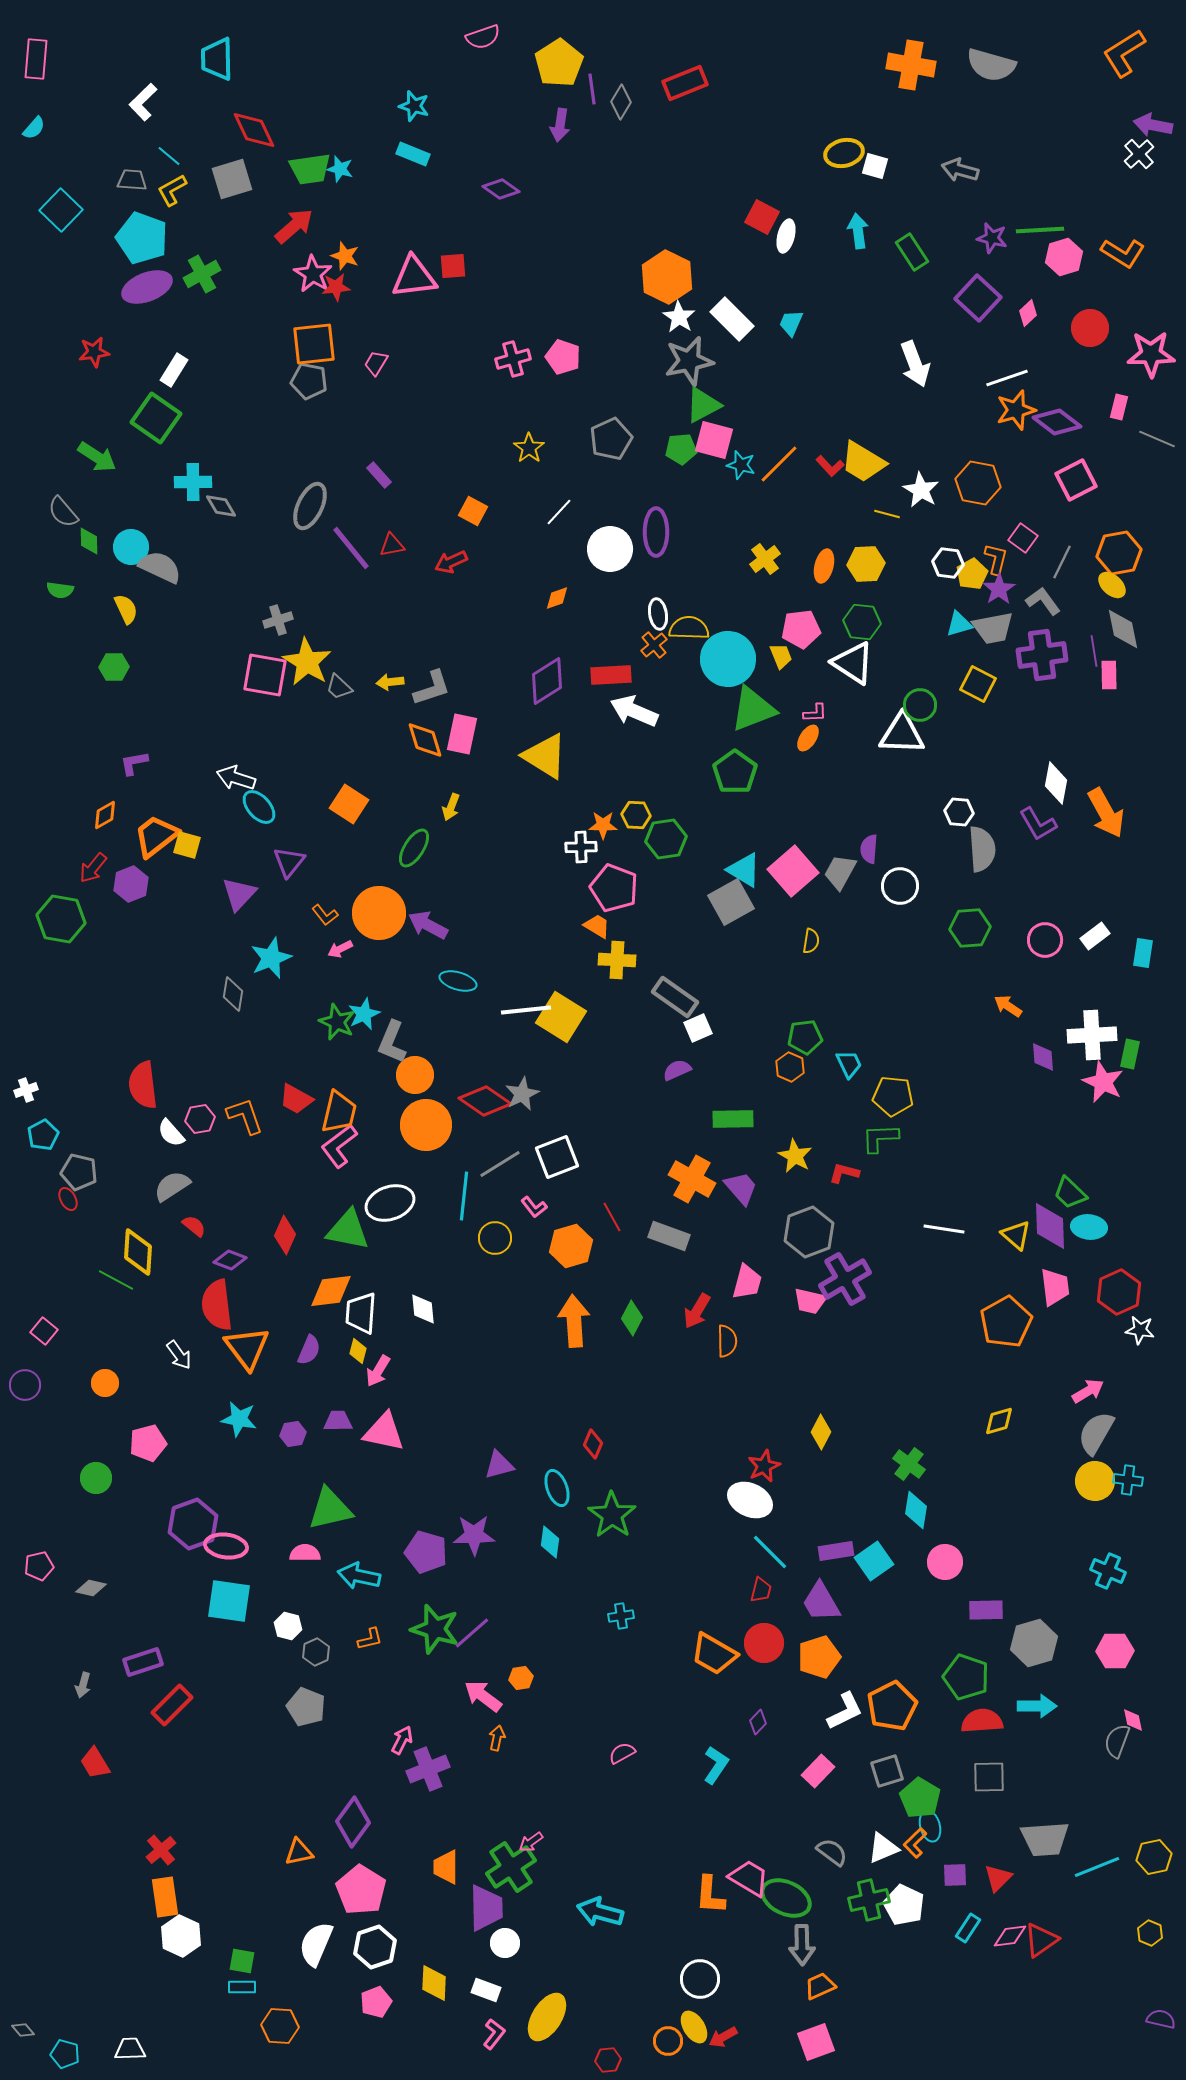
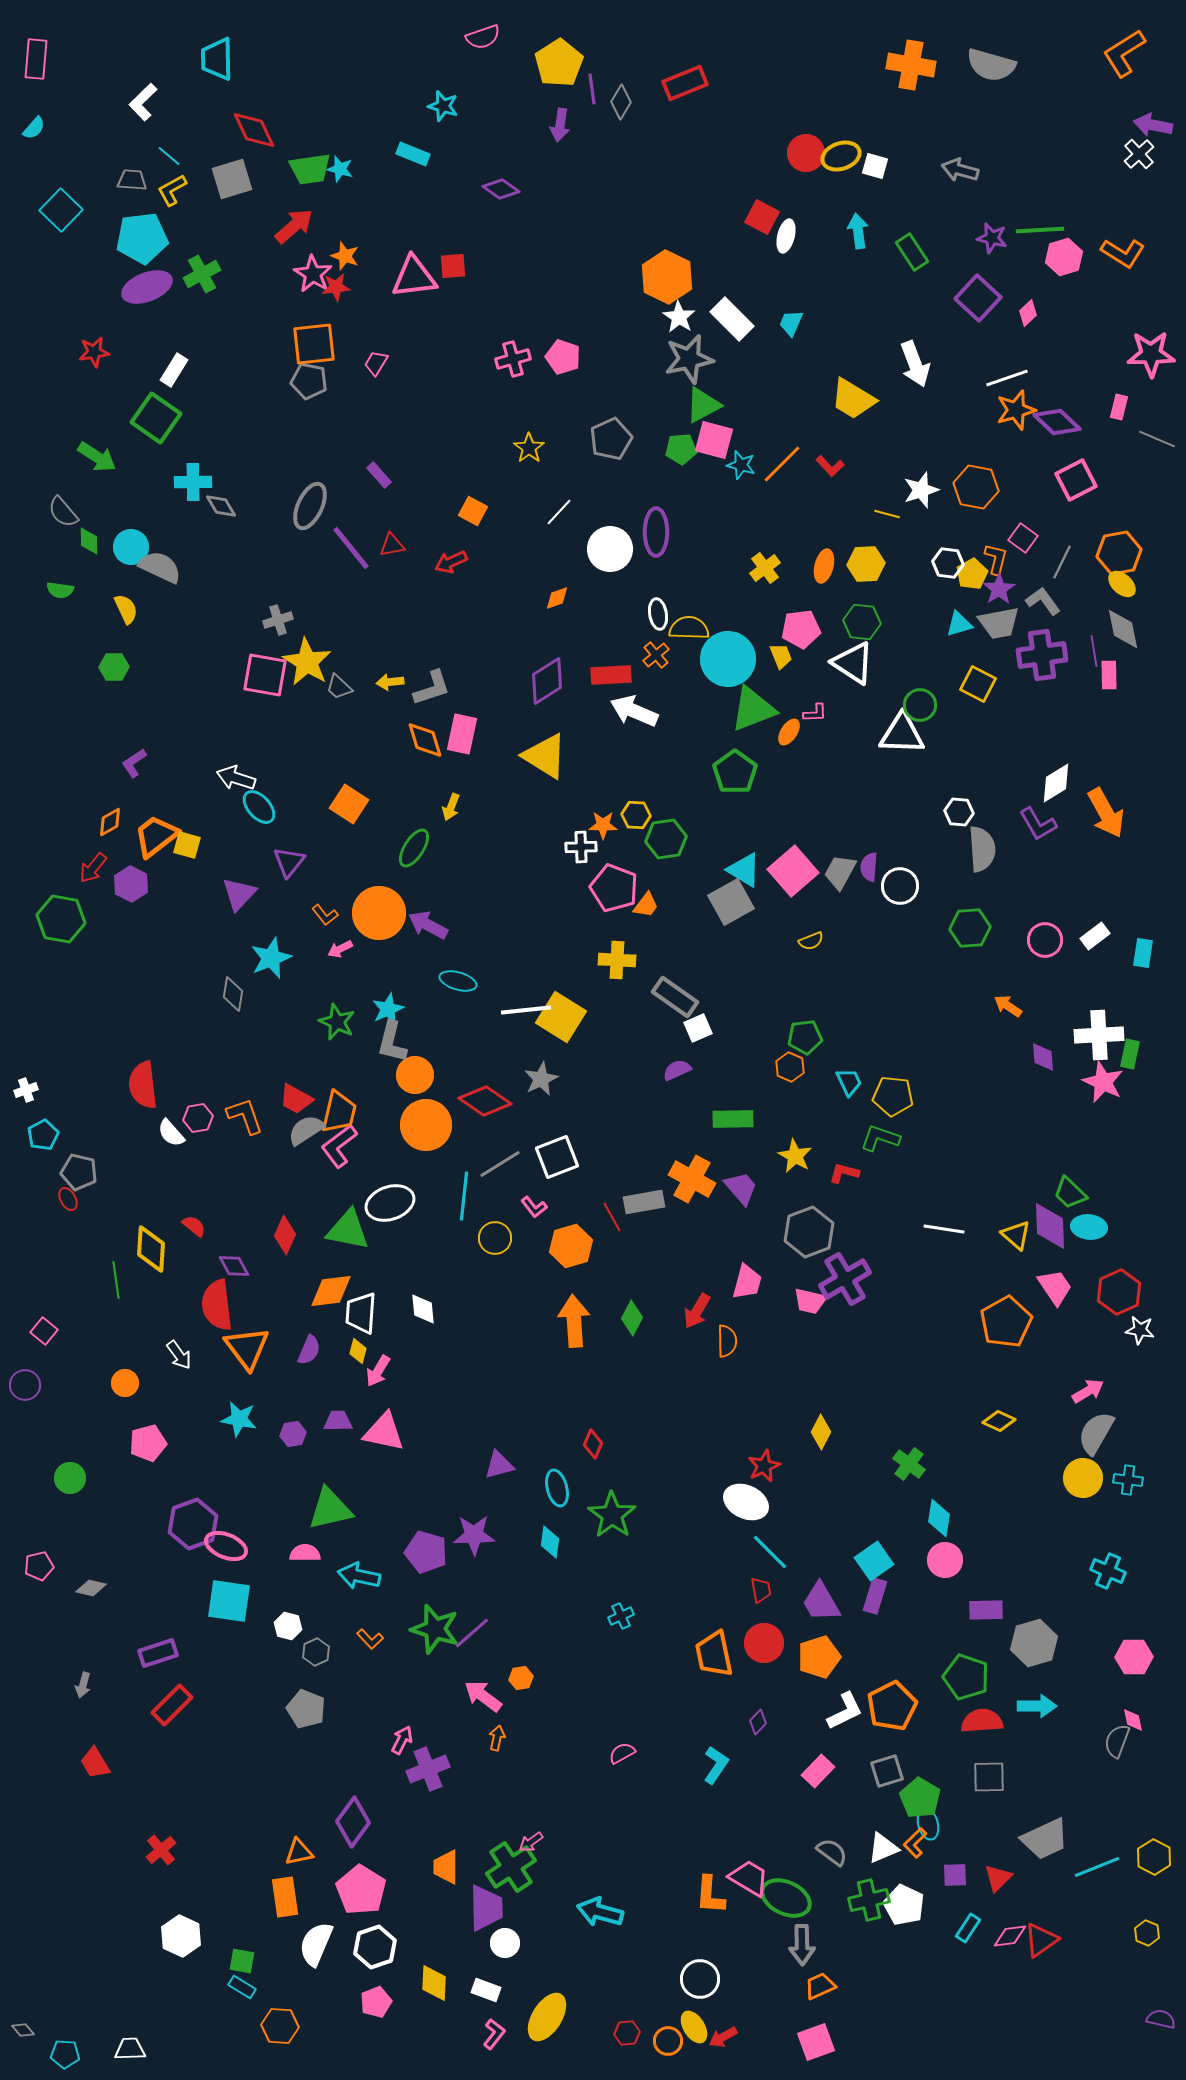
cyan star at (414, 106): moved 29 px right
yellow ellipse at (844, 153): moved 3 px left, 3 px down; rotated 6 degrees counterclockwise
cyan pentagon at (142, 238): rotated 27 degrees counterclockwise
red circle at (1090, 328): moved 284 px left, 175 px up
gray star at (689, 361): moved 2 px up
purple diamond at (1057, 422): rotated 6 degrees clockwise
yellow trapezoid at (863, 462): moved 10 px left, 63 px up
orange line at (779, 464): moved 3 px right
orange hexagon at (978, 483): moved 2 px left, 4 px down
white star at (921, 490): rotated 24 degrees clockwise
yellow cross at (765, 559): moved 9 px down
yellow ellipse at (1112, 585): moved 10 px right, 1 px up
gray trapezoid at (993, 628): moved 6 px right, 5 px up
orange cross at (654, 645): moved 2 px right, 10 px down
orange ellipse at (808, 738): moved 19 px left, 6 px up
purple L-shape at (134, 763): rotated 24 degrees counterclockwise
white diamond at (1056, 783): rotated 48 degrees clockwise
orange diamond at (105, 815): moved 5 px right, 7 px down
purple semicircle at (869, 849): moved 18 px down
purple hexagon at (131, 884): rotated 12 degrees counterclockwise
orange trapezoid at (597, 926): moved 49 px right, 21 px up; rotated 96 degrees clockwise
yellow semicircle at (811, 941): rotated 60 degrees clockwise
cyan star at (364, 1014): moved 24 px right, 5 px up
white cross at (1092, 1035): moved 7 px right
gray L-shape at (392, 1042): rotated 9 degrees counterclockwise
cyan trapezoid at (849, 1064): moved 18 px down
gray star at (522, 1094): moved 19 px right, 15 px up
pink hexagon at (200, 1119): moved 2 px left, 1 px up
green L-shape at (880, 1138): rotated 21 degrees clockwise
gray semicircle at (172, 1186): moved 134 px right, 56 px up
gray rectangle at (669, 1236): moved 25 px left, 34 px up; rotated 30 degrees counterclockwise
yellow diamond at (138, 1252): moved 13 px right, 3 px up
purple diamond at (230, 1260): moved 4 px right, 6 px down; rotated 40 degrees clockwise
green line at (116, 1280): rotated 54 degrees clockwise
pink trapezoid at (1055, 1287): rotated 27 degrees counterclockwise
orange circle at (105, 1383): moved 20 px right
yellow diamond at (999, 1421): rotated 40 degrees clockwise
green circle at (96, 1478): moved 26 px left
yellow circle at (1095, 1481): moved 12 px left, 3 px up
cyan ellipse at (557, 1488): rotated 6 degrees clockwise
white ellipse at (750, 1500): moved 4 px left, 2 px down
cyan diamond at (916, 1510): moved 23 px right, 8 px down
pink ellipse at (226, 1546): rotated 15 degrees clockwise
purple rectangle at (836, 1551): moved 39 px right, 45 px down; rotated 64 degrees counterclockwise
pink circle at (945, 1562): moved 2 px up
red trapezoid at (761, 1590): rotated 24 degrees counterclockwise
cyan cross at (621, 1616): rotated 15 degrees counterclockwise
orange L-shape at (370, 1639): rotated 60 degrees clockwise
pink hexagon at (1115, 1651): moved 19 px right, 6 px down
orange trapezoid at (714, 1654): rotated 48 degrees clockwise
purple rectangle at (143, 1662): moved 15 px right, 9 px up
gray pentagon at (306, 1707): moved 2 px down
cyan ellipse at (930, 1826): moved 2 px left, 2 px up
gray trapezoid at (1045, 1839): rotated 21 degrees counterclockwise
yellow hexagon at (1154, 1857): rotated 20 degrees counterclockwise
orange rectangle at (165, 1897): moved 120 px right
yellow hexagon at (1150, 1933): moved 3 px left
cyan rectangle at (242, 1987): rotated 32 degrees clockwise
cyan pentagon at (65, 2054): rotated 12 degrees counterclockwise
red hexagon at (608, 2060): moved 19 px right, 27 px up
